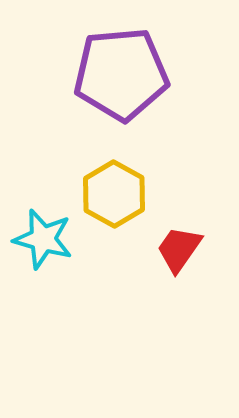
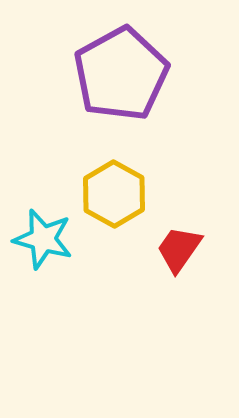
purple pentagon: rotated 24 degrees counterclockwise
